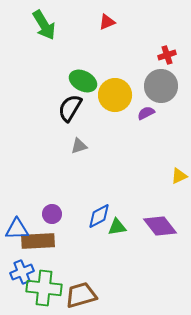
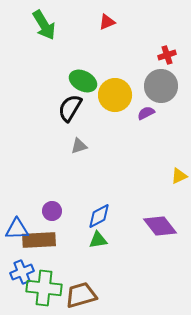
purple circle: moved 3 px up
green triangle: moved 19 px left, 13 px down
brown rectangle: moved 1 px right, 1 px up
